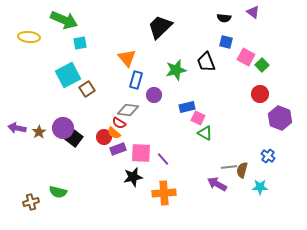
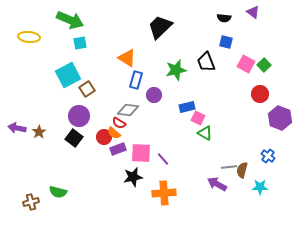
green arrow at (64, 20): moved 6 px right
pink square at (246, 57): moved 7 px down
orange triangle at (127, 58): rotated 18 degrees counterclockwise
green square at (262, 65): moved 2 px right
purple circle at (63, 128): moved 16 px right, 12 px up
